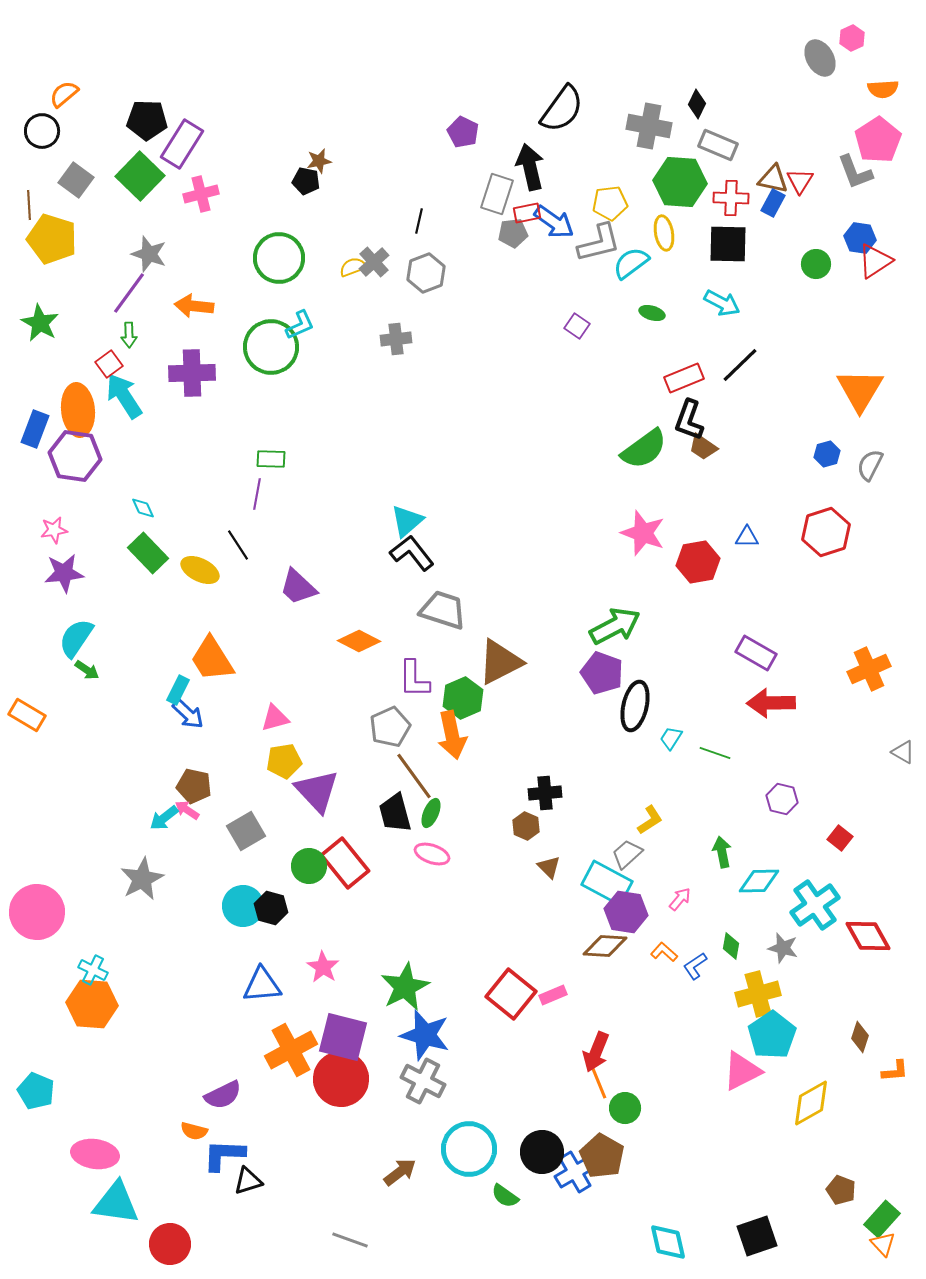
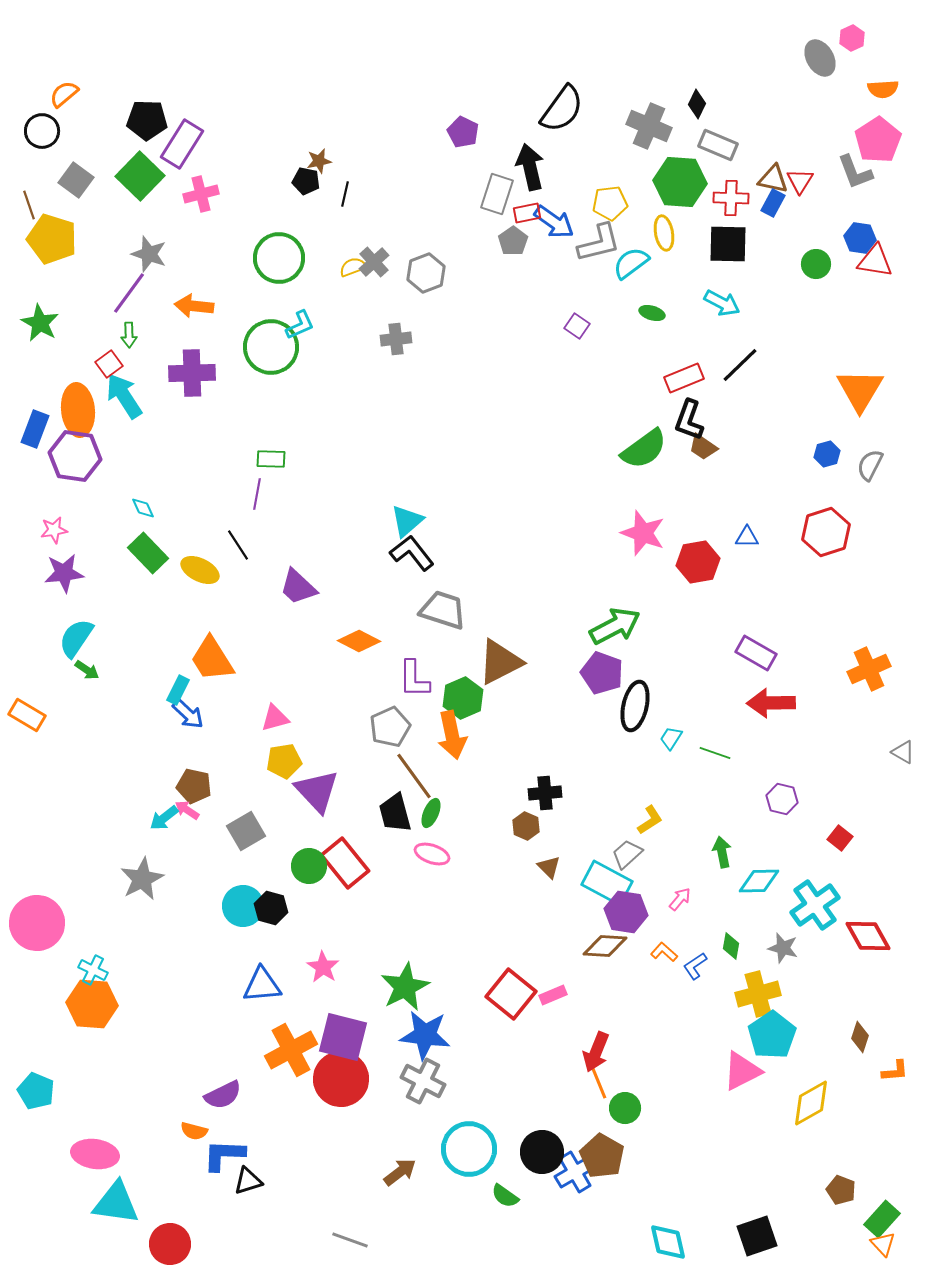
gray cross at (649, 126): rotated 12 degrees clockwise
brown line at (29, 205): rotated 16 degrees counterclockwise
black line at (419, 221): moved 74 px left, 27 px up
gray pentagon at (513, 233): moved 8 px down; rotated 28 degrees counterclockwise
red triangle at (875, 261): rotated 42 degrees clockwise
pink circle at (37, 912): moved 11 px down
blue star at (425, 1035): rotated 9 degrees counterclockwise
